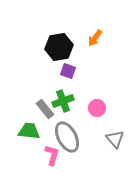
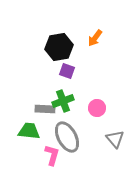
purple square: moved 1 px left
gray rectangle: rotated 48 degrees counterclockwise
